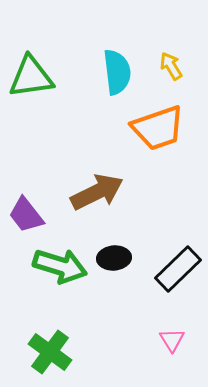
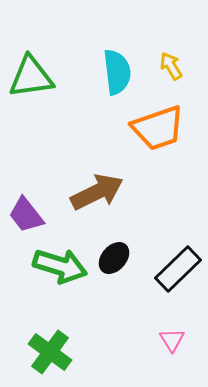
black ellipse: rotated 44 degrees counterclockwise
